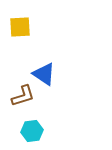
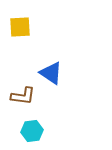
blue triangle: moved 7 px right, 1 px up
brown L-shape: rotated 25 degrees clockwise
